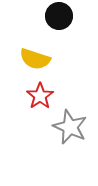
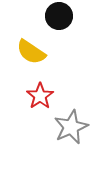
yellow semicircle: moved 4 px left, 7 px up; rotated 16 degrees clockwise
gray star: moved 1 px right; rotated 24 degrees clockwise
